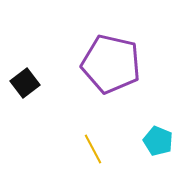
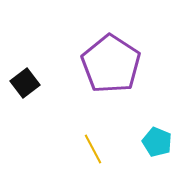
purple pentagon: rotated 20 degrees clockwise
cyan pentagon: moved 1 px left, 1 px down
